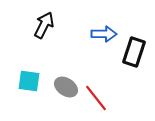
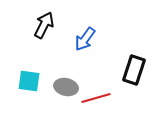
blue arrow: moved 19 px left, 5 px down; rotated 125 degrees clockwise
black rectangle: moved 18 px down
gray ellipse: rotated 20 degrees counterclockwise
red line: rotated 68 degrees counterclockwise
